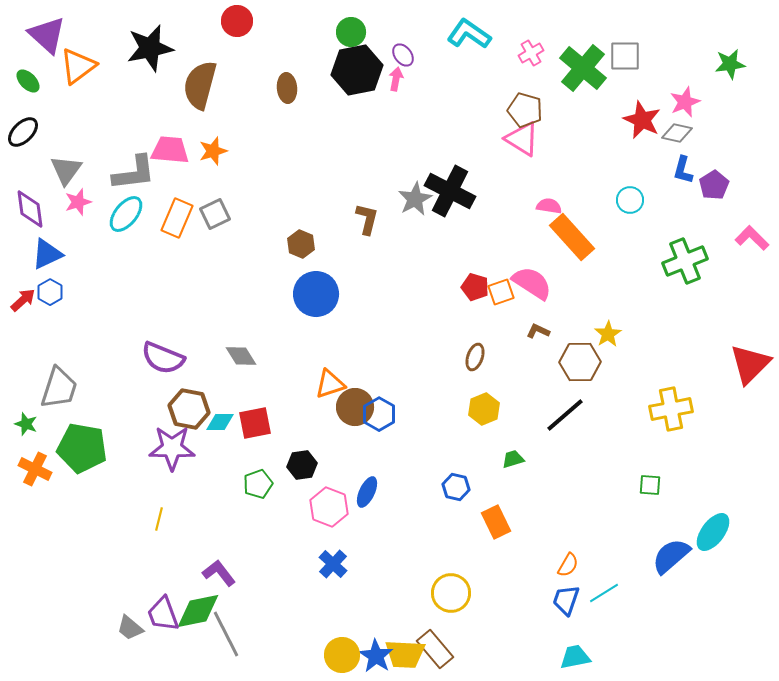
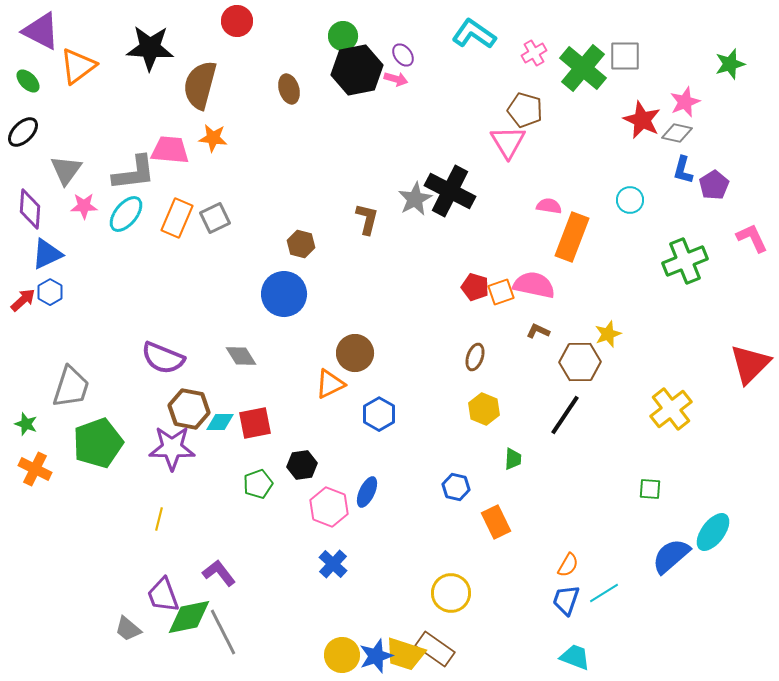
green circle at (351, 32): moved 8 px left, 4 px down
cyan L-shape at (469, 34): moved 5 px right
purple triangle at (47, 35): moved 6 px left, 4 px up; rotated 15 degrees counterclockwise
black star at (150, 48): rotated 15 degrees clockwise
pink cross at (531, 53): moved 3 px right
green star at (730, 64): rotated 8 degrees counterclockwise
pink arrow at (396, 79): rotated 95 degrees clockwise
brown ellipse at (287, 88): moved 2 px right, 1 px down; rotated 12 degrees counterclockwise
pink triangle at (522, 139): moved 14 px left, 3 px down; rotated 27 degrees clockwise
orange star at (213, 151): moved 13 px up; rotated 24 degrees clockwise
pink star at (78, 202): moved 6 px right, 4 px down; rotated 16 degrees clockwise
purple diamond at (30, 209): rotated 12 degrees clockwise
gray square at (215, 214): moved 4 px down
orange rectangle at (572, 237): rotated 63 degrees clockwise
pink L-shape at (752, 238): rotated 20 degrees clockwise
brown hexagon at (301, 244): rotated 8 degrees counterclockwise
pink semicircle at (532, 283): moved 2 px right, 2 px down; rotated 21 degrees counterclockwise
blue circle at (316, 294): moved 32 px left
yellow star at (608, 334): rotated 12 degrees clockwise
orange triangle at (330, 384): rotated 8 degrees counterclockwise
gray trapezoid at (59, 388): moved 12 px right, 1 px up
brown circle at (355, 407): moved 54 px up
yellow hexagon at (484, 409): rotated 16 degrees counterclockwise
yellow cross at (671, 409): rotated 27 degrees counterclockwise
black line at (565, 415): rotated 15 degrees counterclockwise
green pentagon at (82, 448): moved 16 px right, 5 px up; rotated 30 degrees counterclockwise
green trapezoid at (513, 459): rotated 110 degrees clockwise
green square at (650, 485): moved 4 px down
green diamond at (198, 611): moved 9 px left, 6 px down
purple trapezoid at (163, 614): moved 19 px up
gray trapezoid at (130, 628): moved 2 px left, 1 px down
gray line at (226, 634): moved 3 px left, 2 px up
brown rectangle at (435, 649): rotated 15 degrees counterclockwise
yellow trapezoid at (405, 654): rotated 15 degrees clockwise
blue star at (376, 656): rotated 20 degrees clockwise
cyan trapezoid at (575, 657): rotated 32 degrees clockwise
